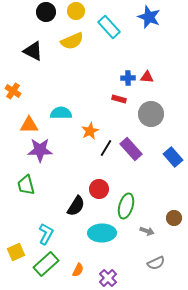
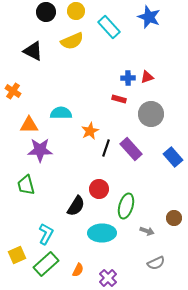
red triangle: rotated 24 degrees counterclockwise
black line: rotated 12 degrees counterclockwise
yellow square: moved 1 px right, 3 px down
